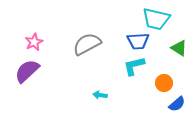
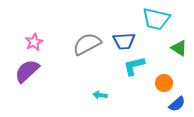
blue trapezoid: moved 14 px left
